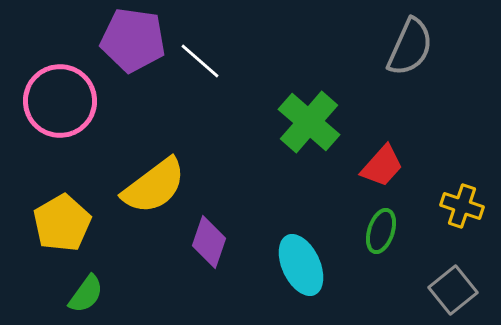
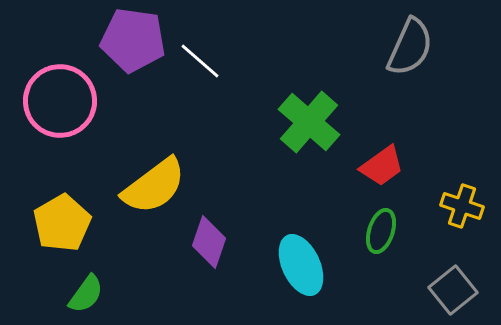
red trapezoid: rotated 12 degrees clockwise
